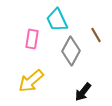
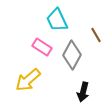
pink rectangle: moved 10 px right, 8 px down; rotated 66 degrees counterclockwise
gray diamond: moved 1 px right, 4 px down
yellow arrow: moved 3 px left, 1 px up
black arrow: rotated 24 degrees counterclockwise
